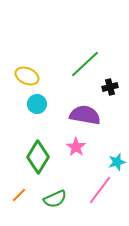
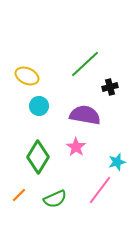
cyan circle: moved 2 px right, 2 px down
